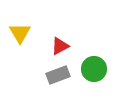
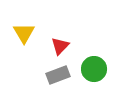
yellow triangle: moved 4 px right
red triangle: rotated 18 degrees counterclockwise
